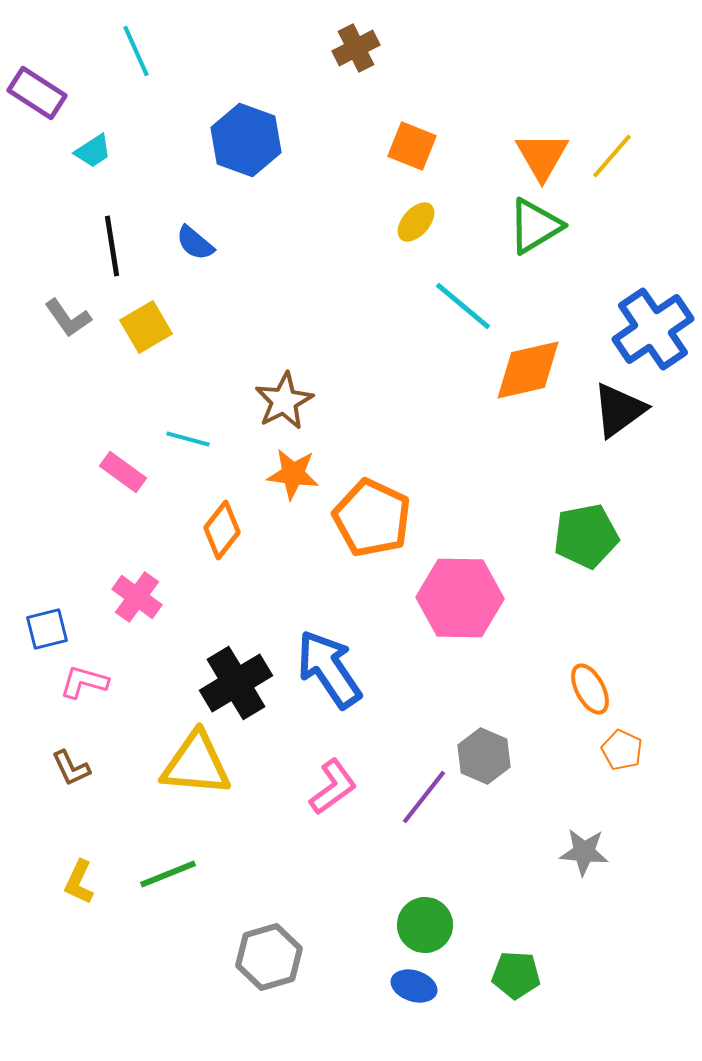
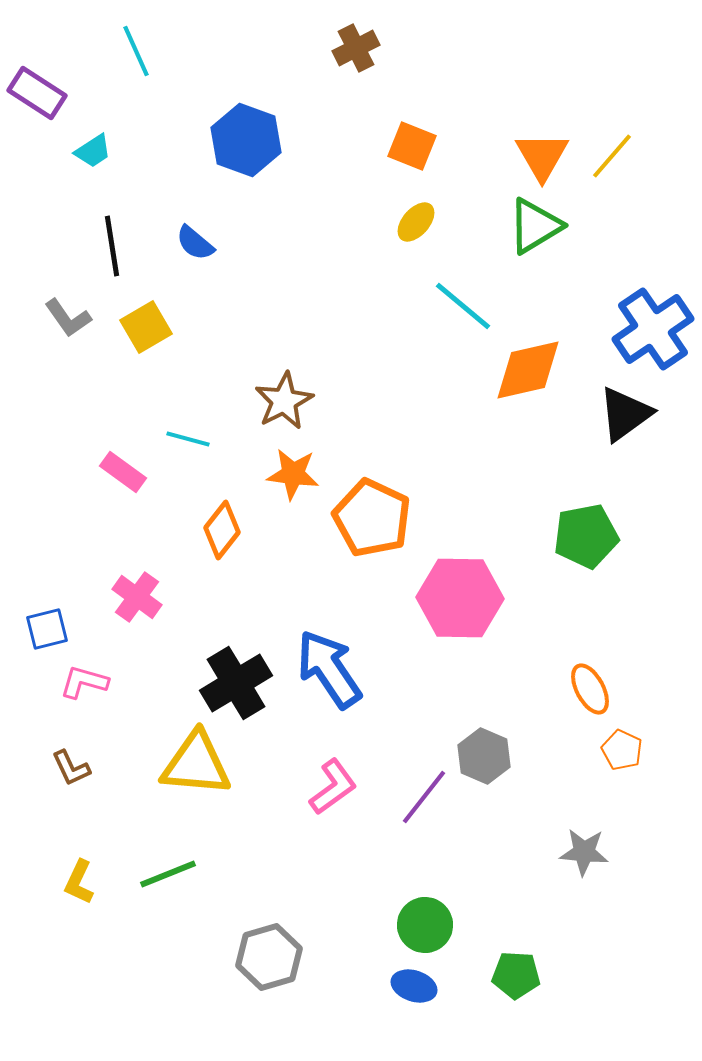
black triangle at (619, 410): moved 6 px right, 4 px down
